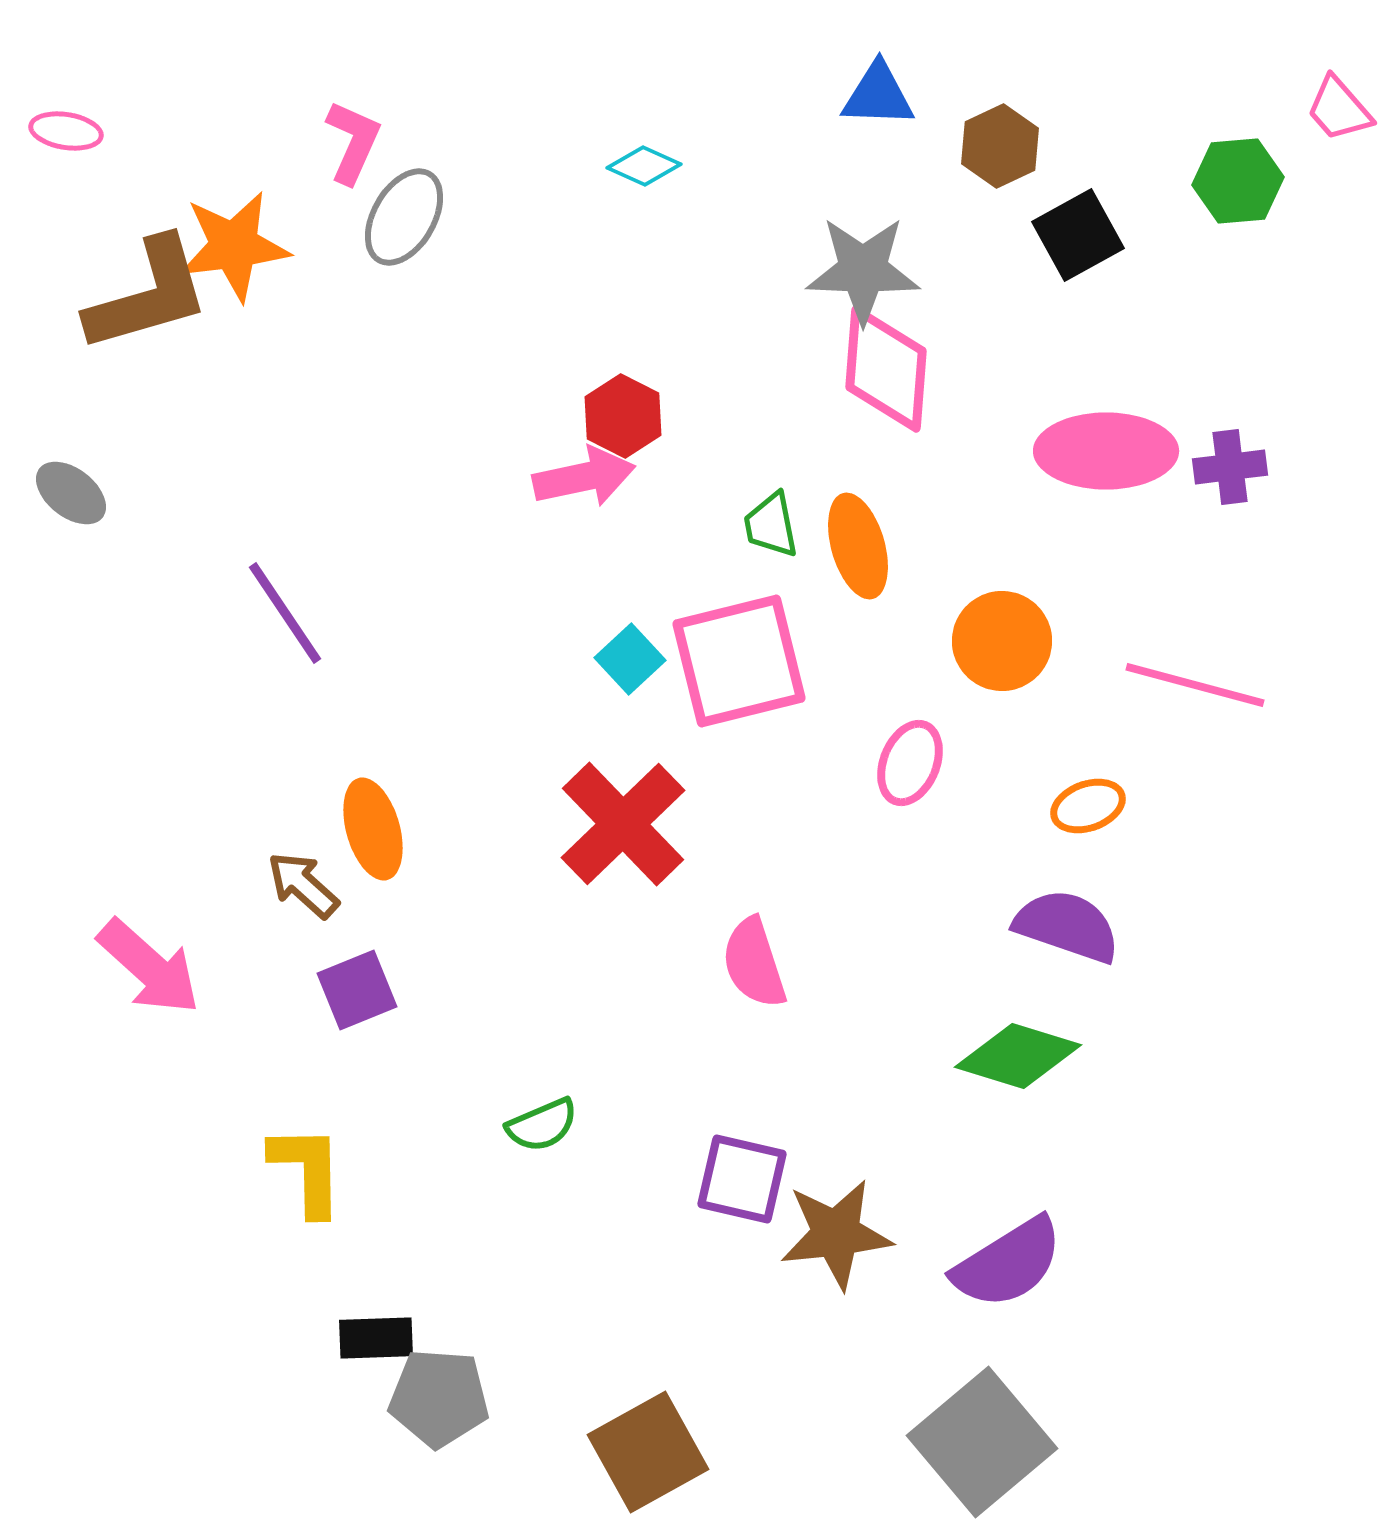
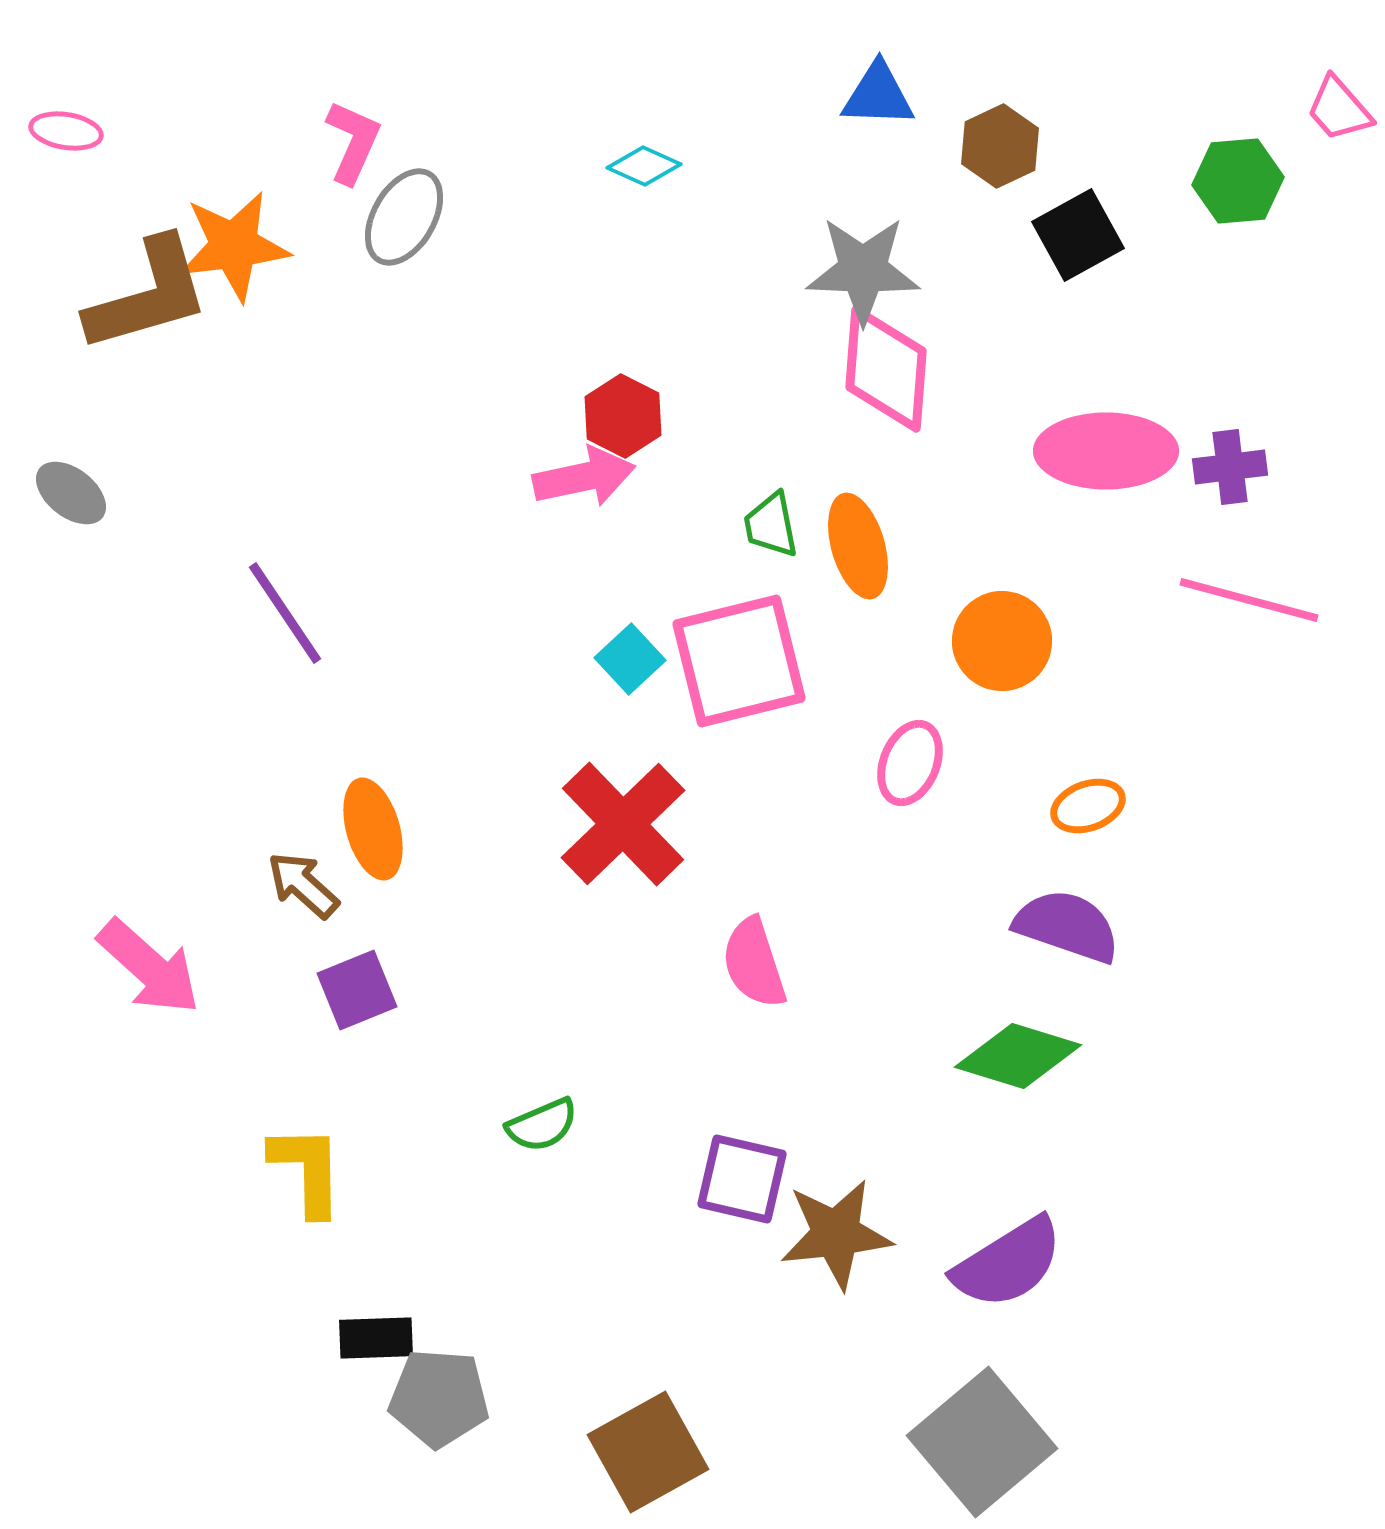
pink line at (1195, 685): moved 54 px right, 85 px up
